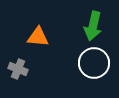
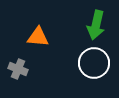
green arrow: moved 3 px right, 1 px up
